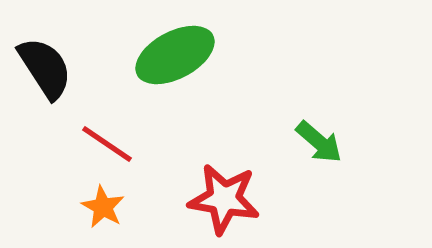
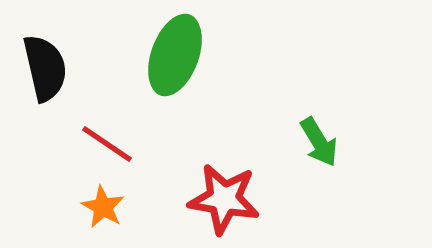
green ellipse: rotated 42 degrees counterclockwise
black semicircle: rotated 20 degrees clockwise
green arrow: rotated 18 degrees clockwise
